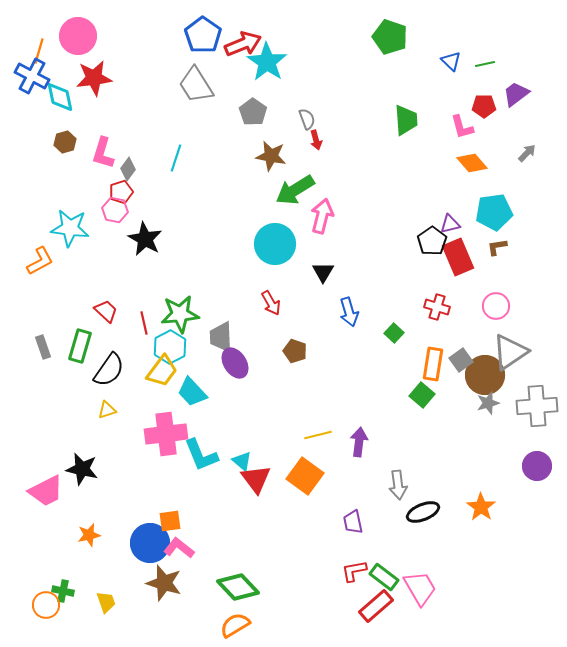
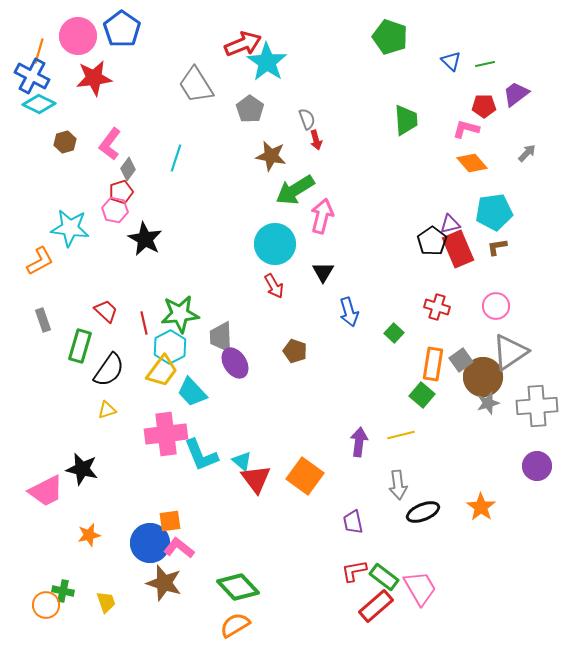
blue pentagon at (203, 35): moved 81 px left, 6 px up
cyan diamond at (60, 97): moved 21 px left, 7 px down; rotated 52 degrees counterclockwise
gray pentagon at (253, 112): moved 3 px left, 3 px up
pink L-shape at (462, 127): moved 4 px right, 2 px down; rotated 120 degrees clockwise
pink L-shape at (103, 153): moved 7 px right, 9 px up; rotated 20 degrees clockwise
red rectangle at (458, 257): moved 8 px up
red arrow at (271, 303): moved 3 px right, 17 px up
gray rectangle at (43, 347): moved 27 px up
brown circle at (485, 375): moved 2 px left, 2 px down
yellow line at (318, 435): moved 83 px right
